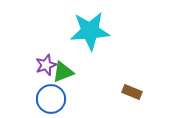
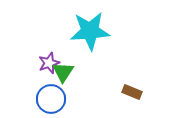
purple star: moved 3 px right, 2 px up
green triangle: rotated 35 degrees counterclockwise
